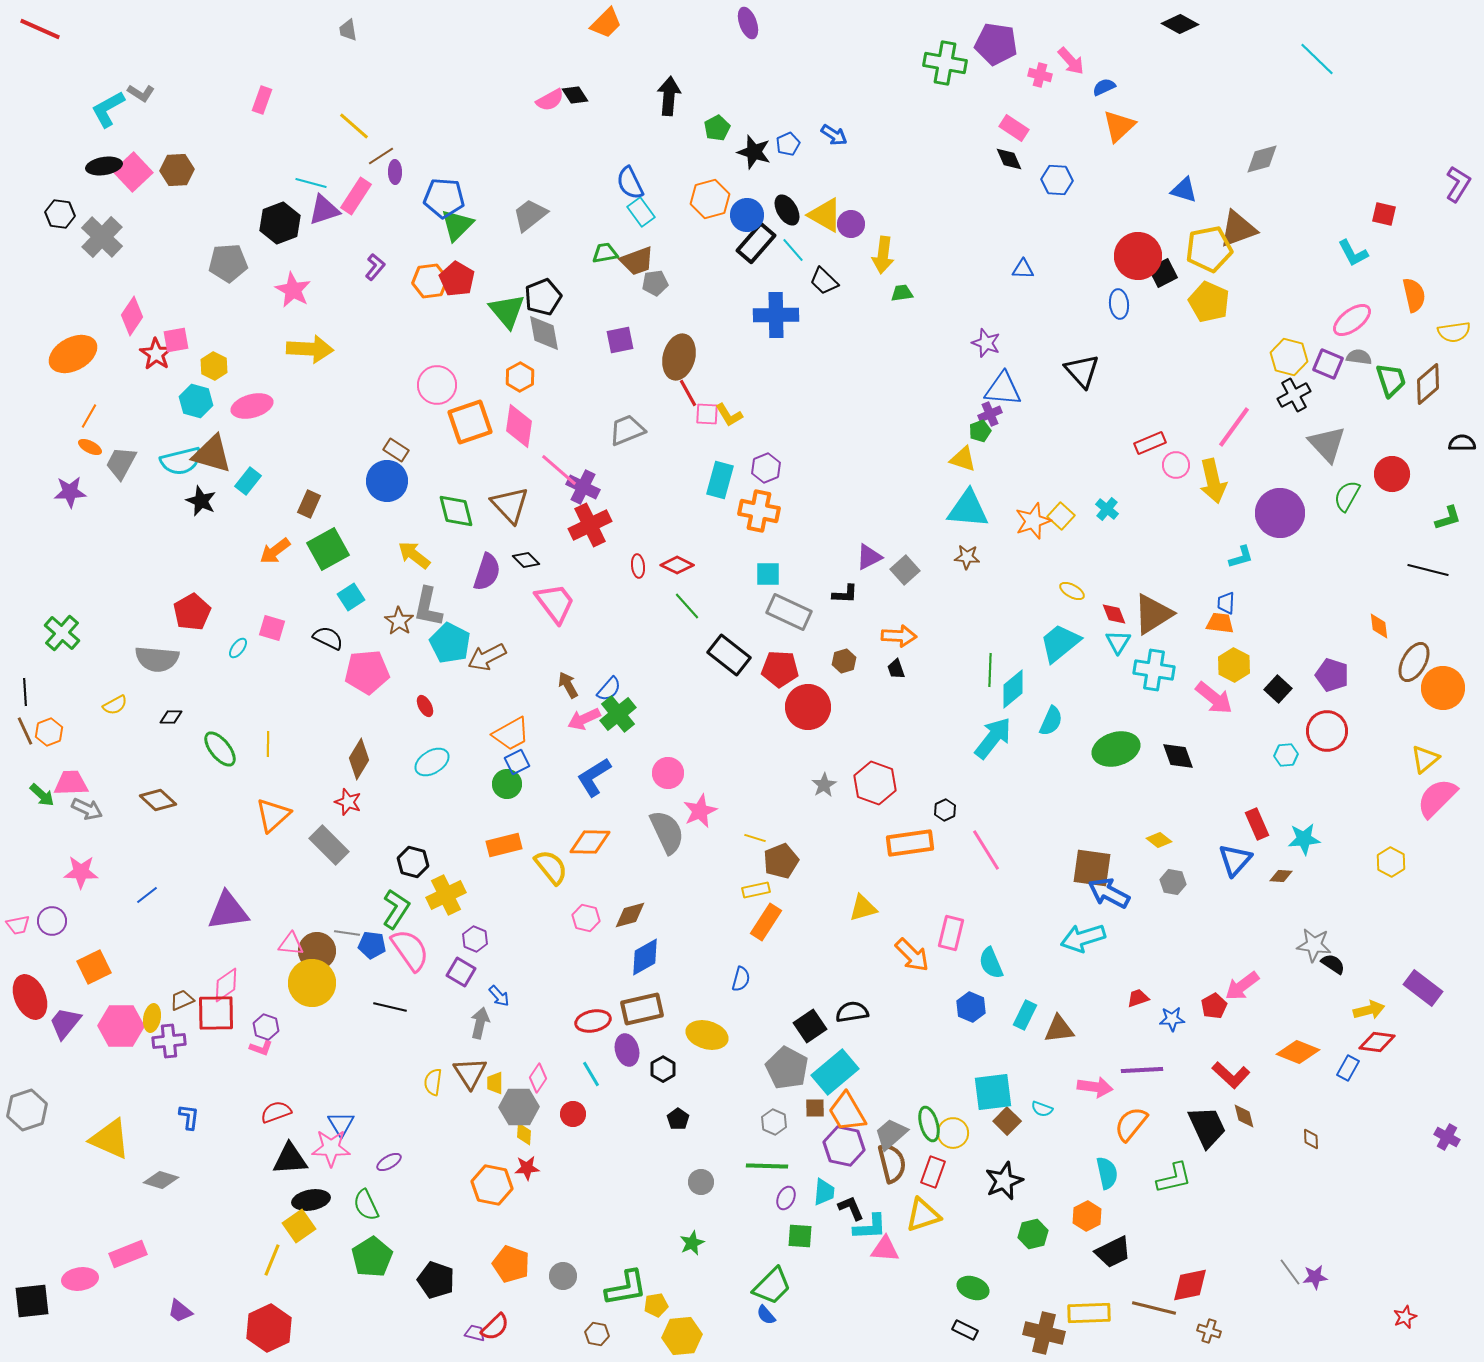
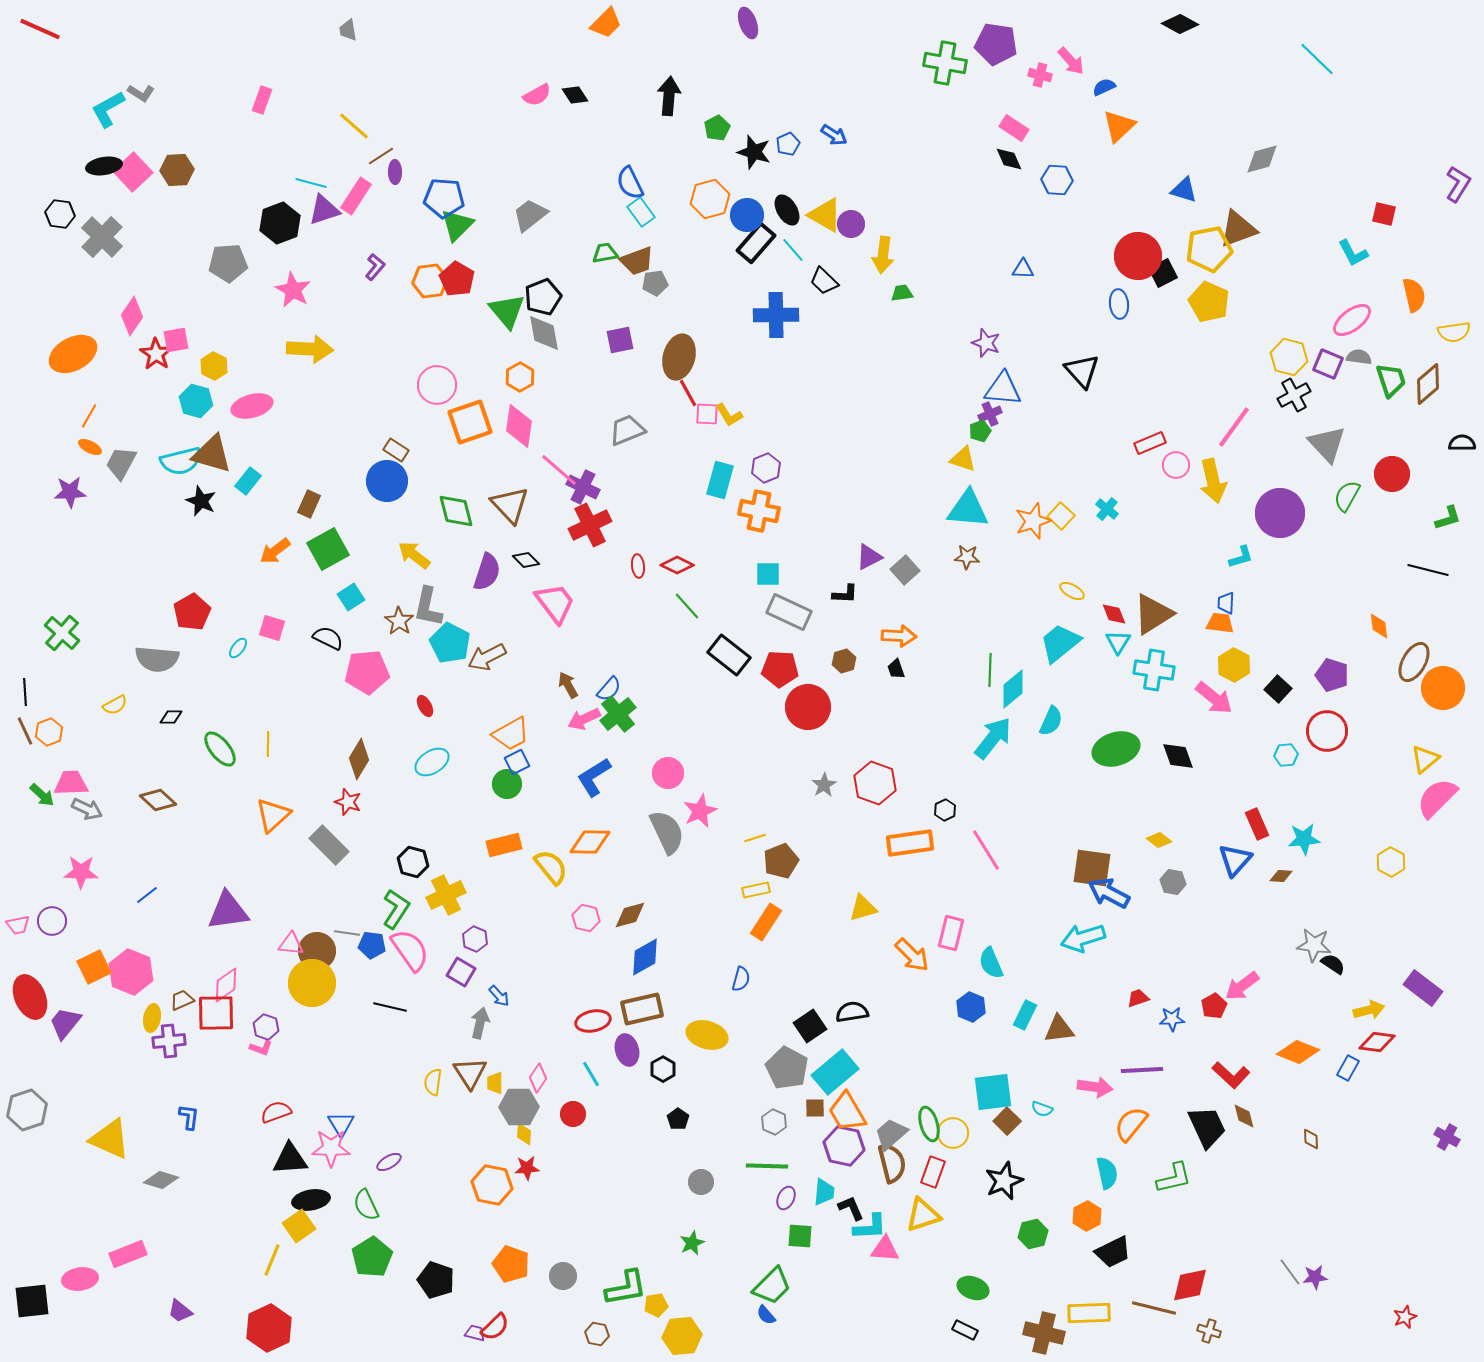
pink semicircle at (550, 100): moved 13 px left, 5 px up
yellow line at (755, 838): rotated 35 degrees counterclockwise
pink hexagon at (121, 1026): moved 10 px right, 54 px up; rotated 21 degrees clockwise
